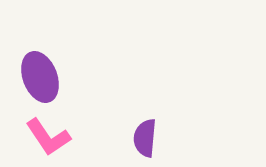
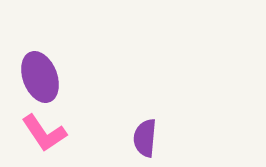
pink L-shape: moved 4 px left, 4 px up
